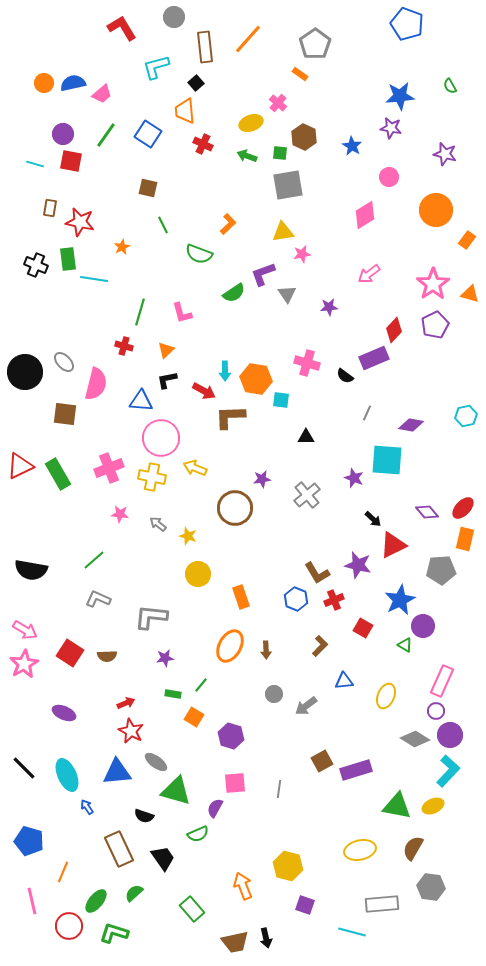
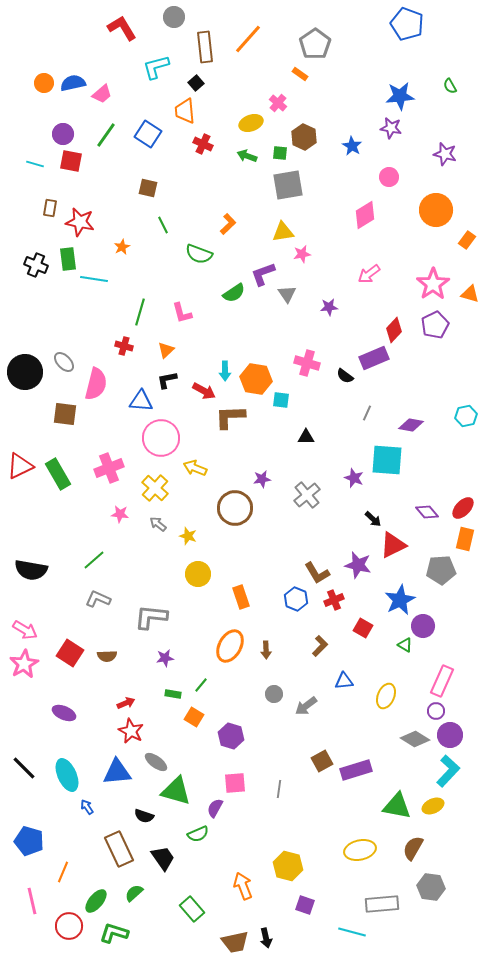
yellow cross at (152, 477): moved 3 px right, 11 px down; rotated 32 degrees clockwise
